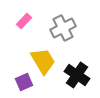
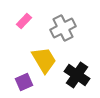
yellow trapezoid: moved 1 px right, 1 px up
